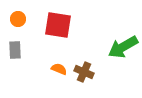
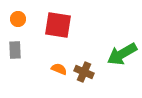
green arrow: moved 1 px left, 7 px down
